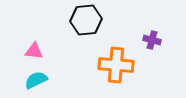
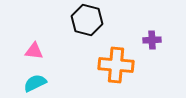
black hexagon: moved 1 px right; rotated 20 degrees clockwise
purple cross: rotated 18 degrees counterclockwise
cyan semicircle: moved 1 px left, 3 px down
